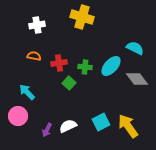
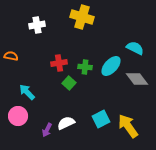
orange semicircle: moved 23 px left
cyan square: moved 3 px up
white semicircle: moved 2 px left, 3 px up
